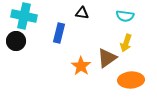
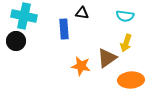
blue rectangle: moved 5 px right, 4 px up; rotated 18 degrees counterclockwise
orange star: rotated 24 degrees counterclockwise
